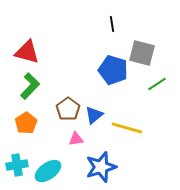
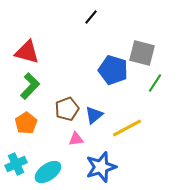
black line: moved 21 px left, 7 px up; rotated 49 degrees clockwise
green line: moved 2 px left, 1 px up; rotated 24 degrees counterclockwise
brown pentagon: moved 1 px left; rotated 15 degrees clockwise
yellow line: rotated 44 degrees counterclockwise
cyan cross: moved 1 px left, 1 px up; rotated 15 degrees counterclockwise
cyan ellipse: moved 1 px down
